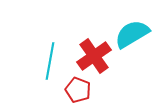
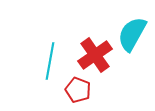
cyan semicircle: rotated 30 degrees counterclockwise
red cross: moved 1 px right, 1 px up
